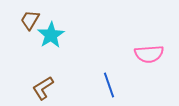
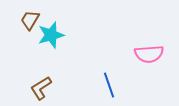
cyan star: rotated 16 degrees clockwise
brown L-shape: moved 2 px left
